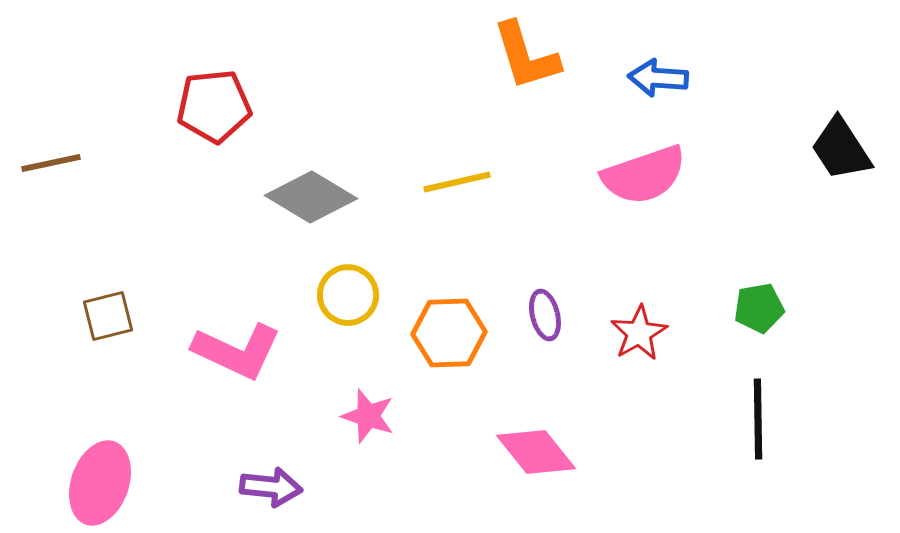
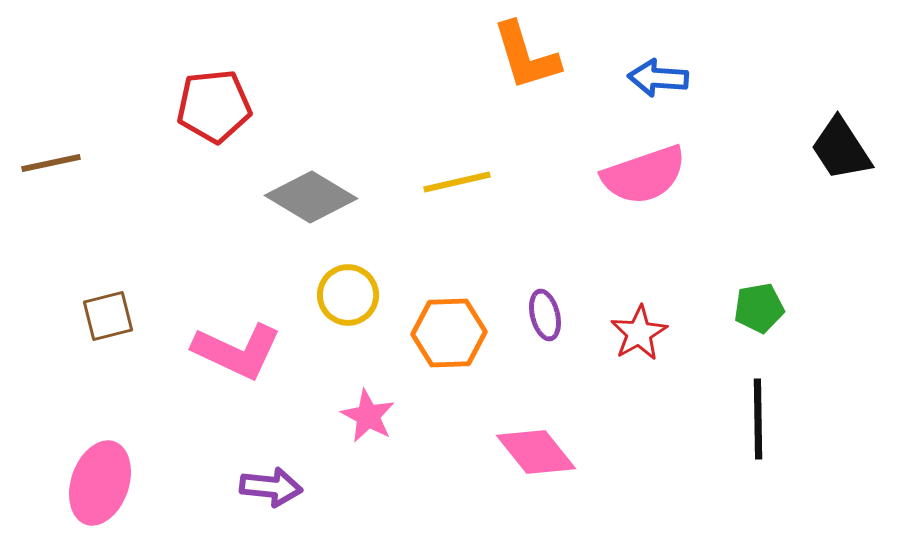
pink star: rotated 10 degrees clockwise
